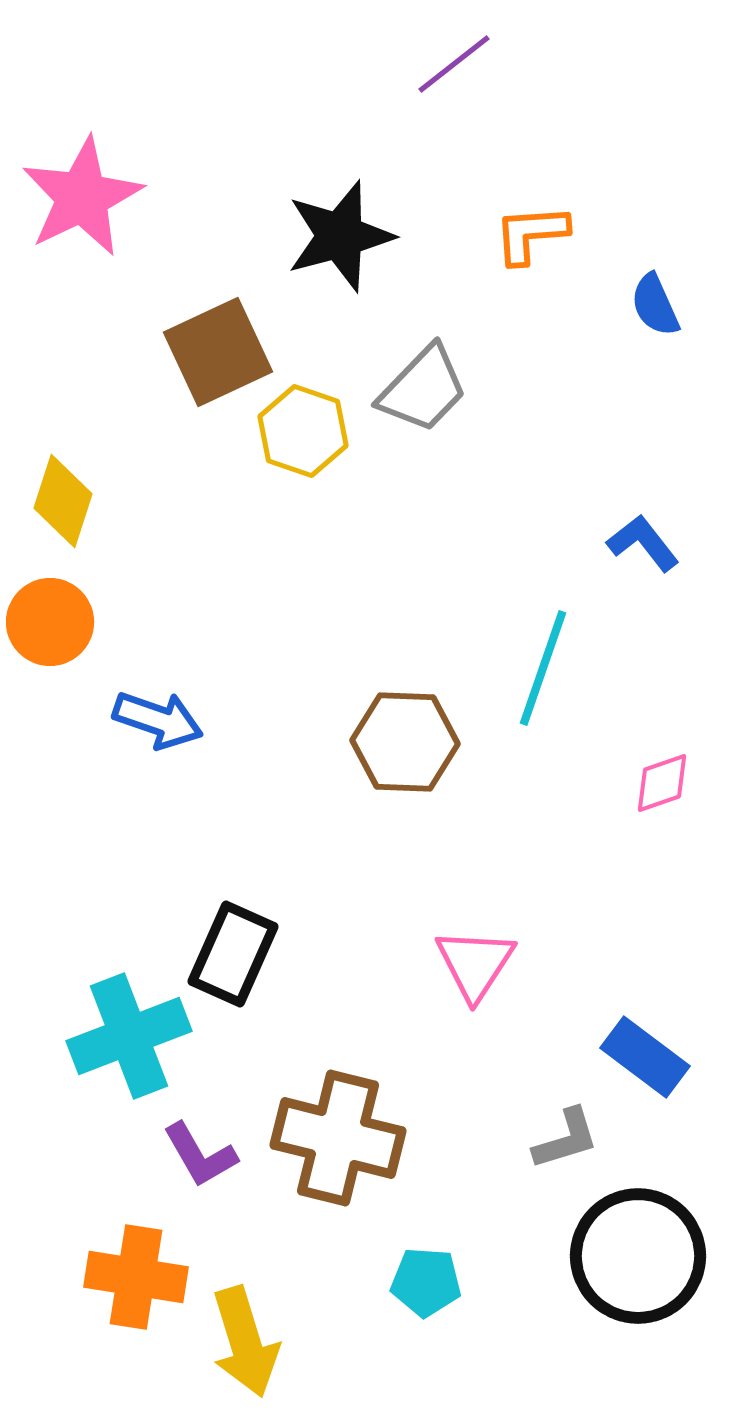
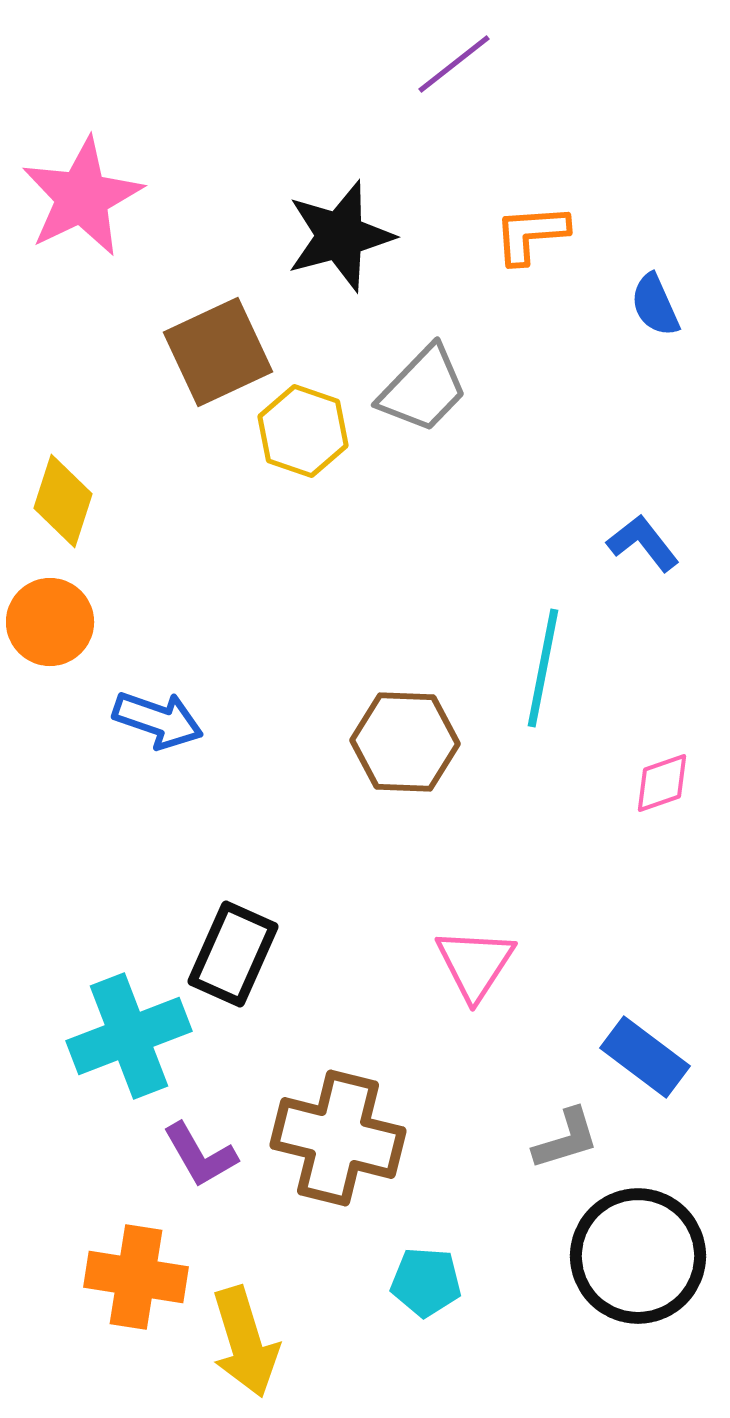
cyan line: rotated 8 degrees counterclockwise
